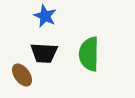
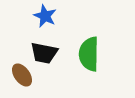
black trapezoid: rotated 8 degrees clockwise
